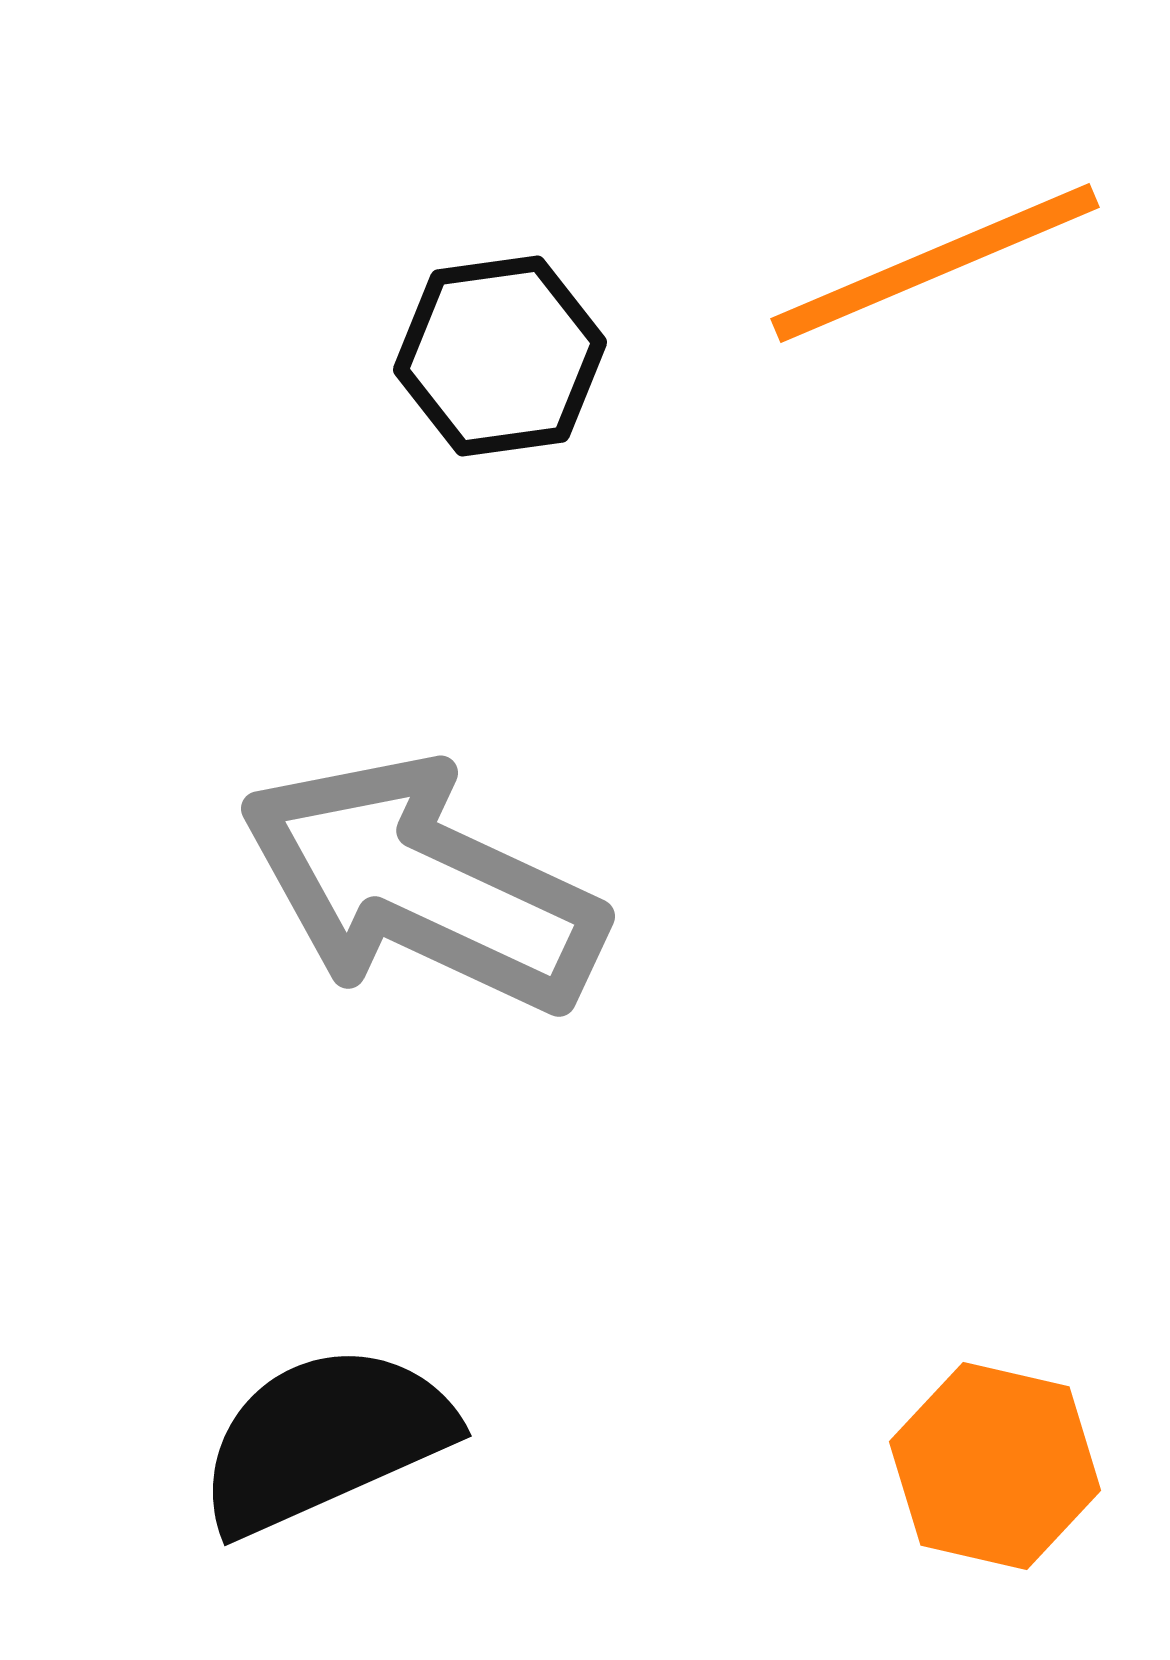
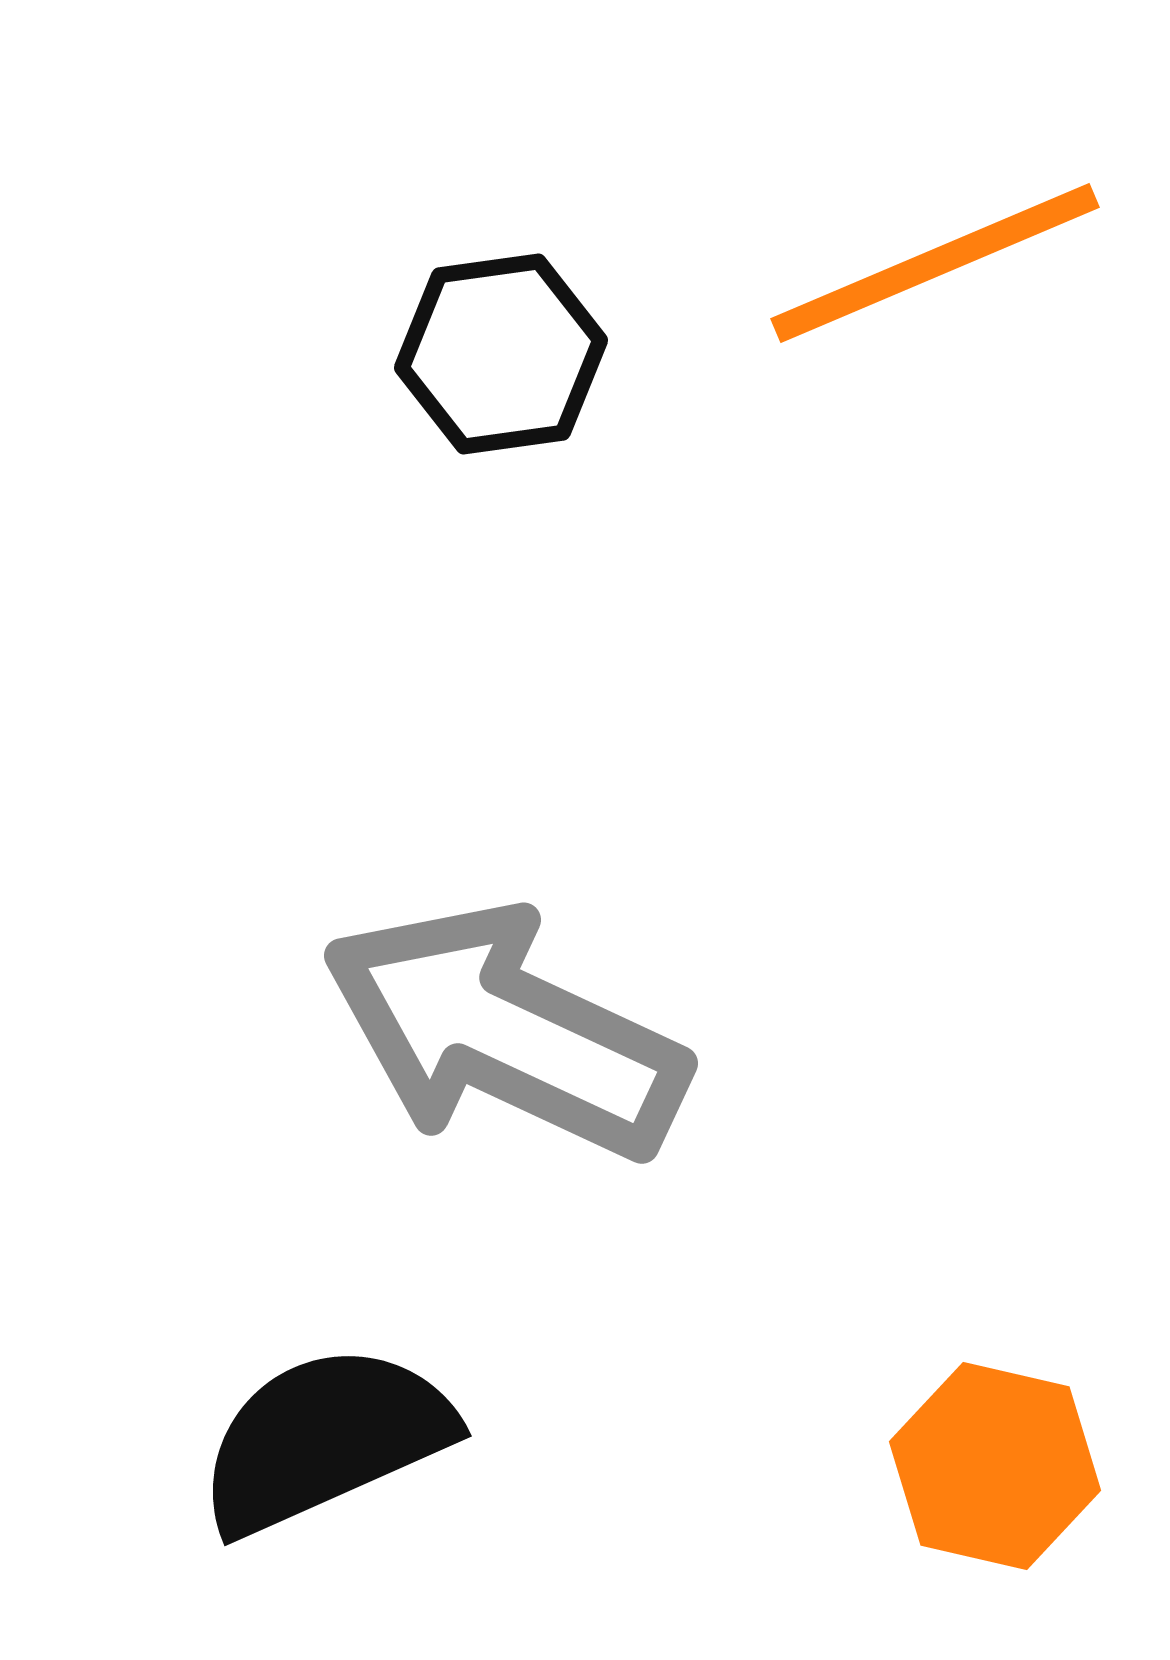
black hexagon: moved 1 px right, 2 px up
gray arrow: moved 83 px right, 147 px down
